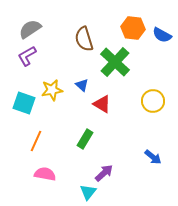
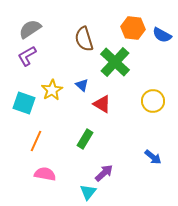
yellow star: rotated 20 degrees counterclockwise
